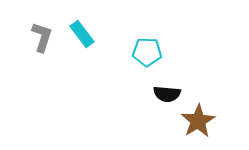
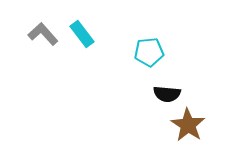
gray L-shape: moved 1 px right, 3 px up; rotated 60 degrees counterclockwise
cyan pentagon: moved 2 px right; rotated 8 degrees counterclockwise
brown star: moved 10 px left, 4 px down; rotated 8 degrees counterclockwise
